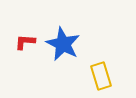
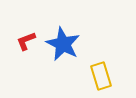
red L-shape: moved 1 px right, 1 px up; rotated 25 degrees counterclockwise
